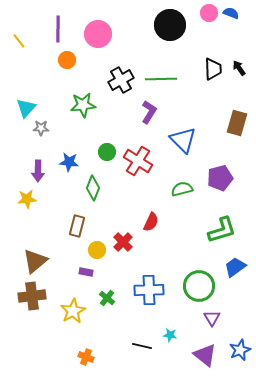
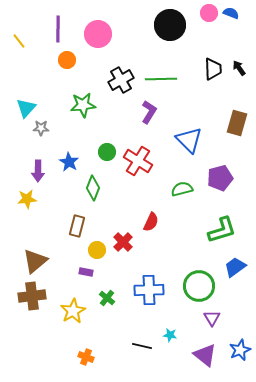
blue triangle at (183, 140): moved 6 px right
blue star at (69, 162): rotated 24 degrees clockwise
